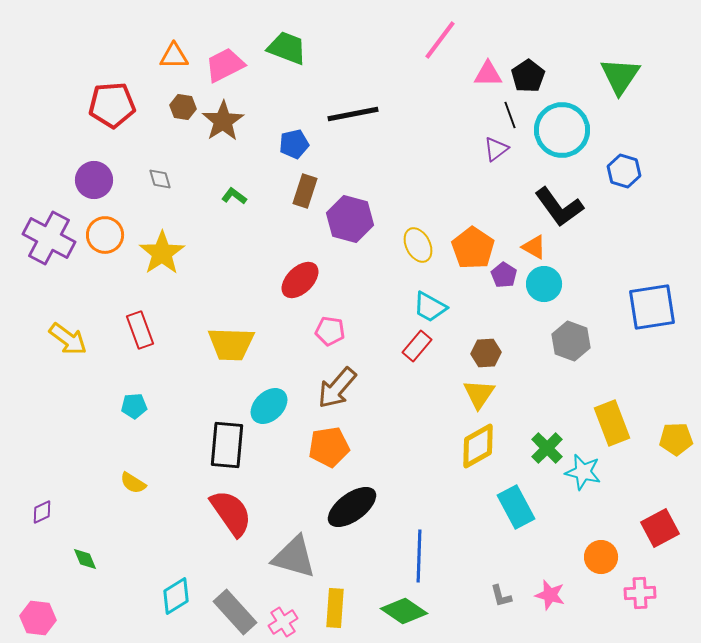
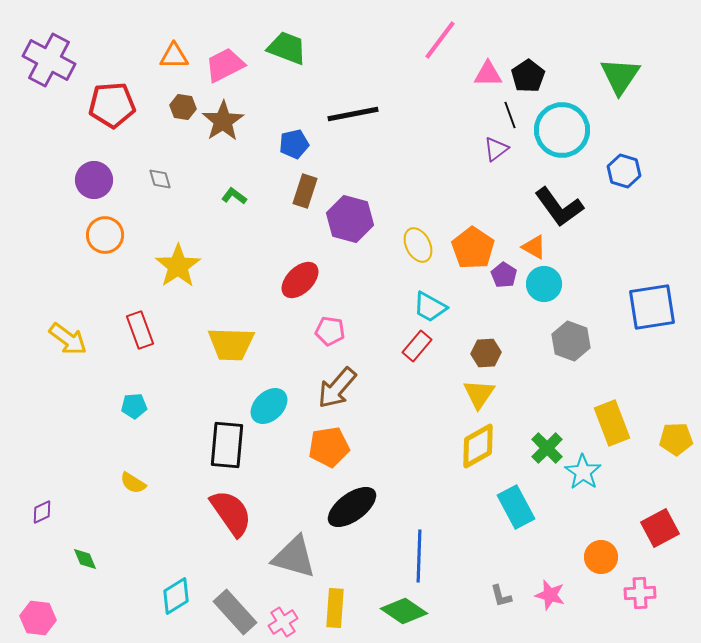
purple cross at (49, 238): moved 178 px up
yellow star at (162, 253): moved 16 px right, 13 px down
cyan star at (583, 472): rotated 21 degrees clockwise
